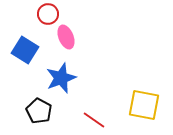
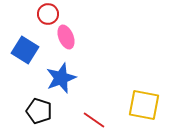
black pentagon: rotated 10 degrees counterclockwise
